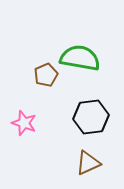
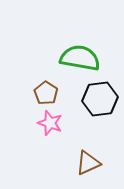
brown pentagon: moved 18 px down; rotated 15 degrees counterclockwise
black hexagon: moved 9 px right, 18 px up
pink star: moved 26 px right
